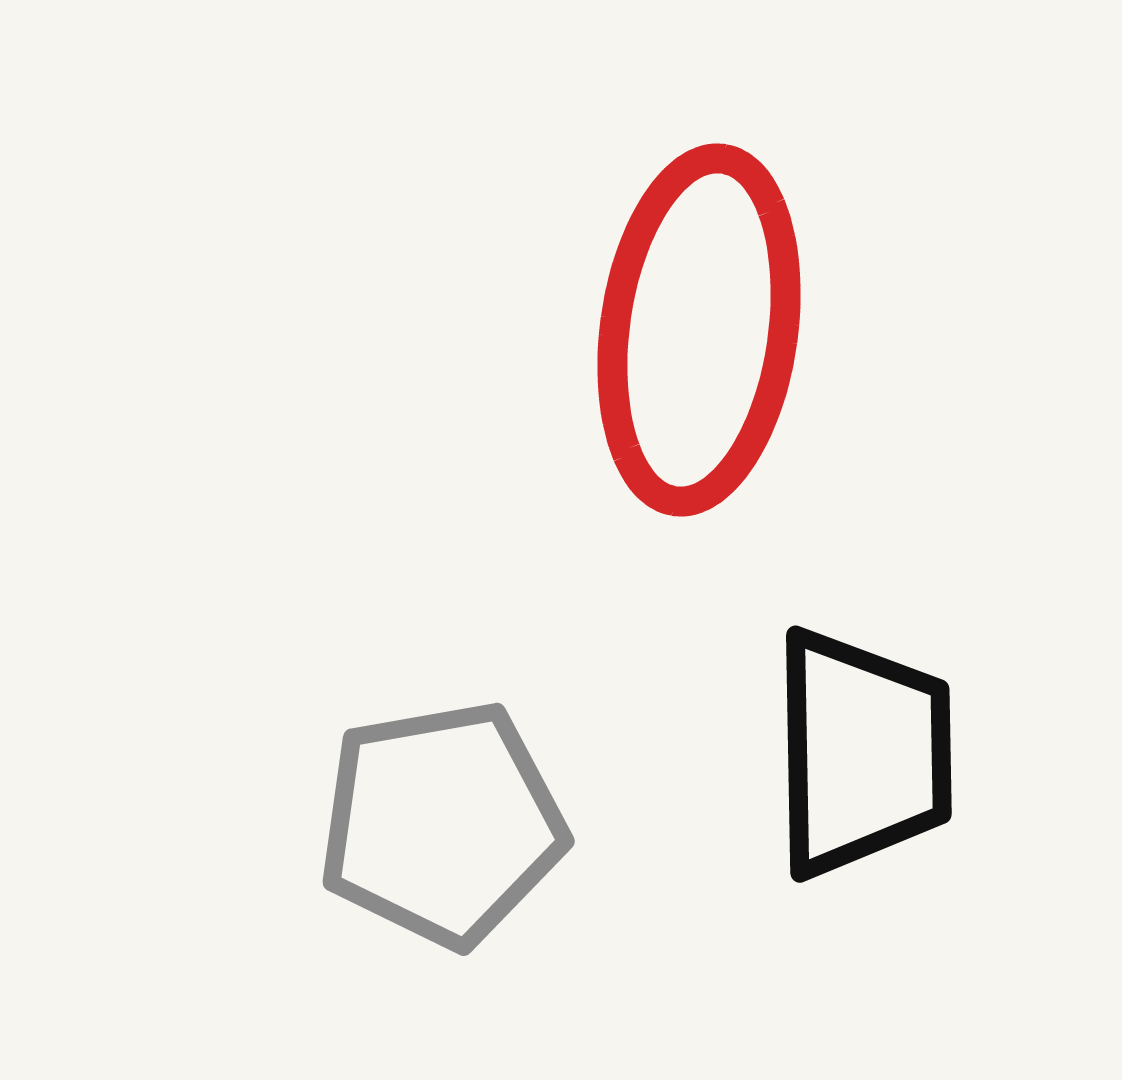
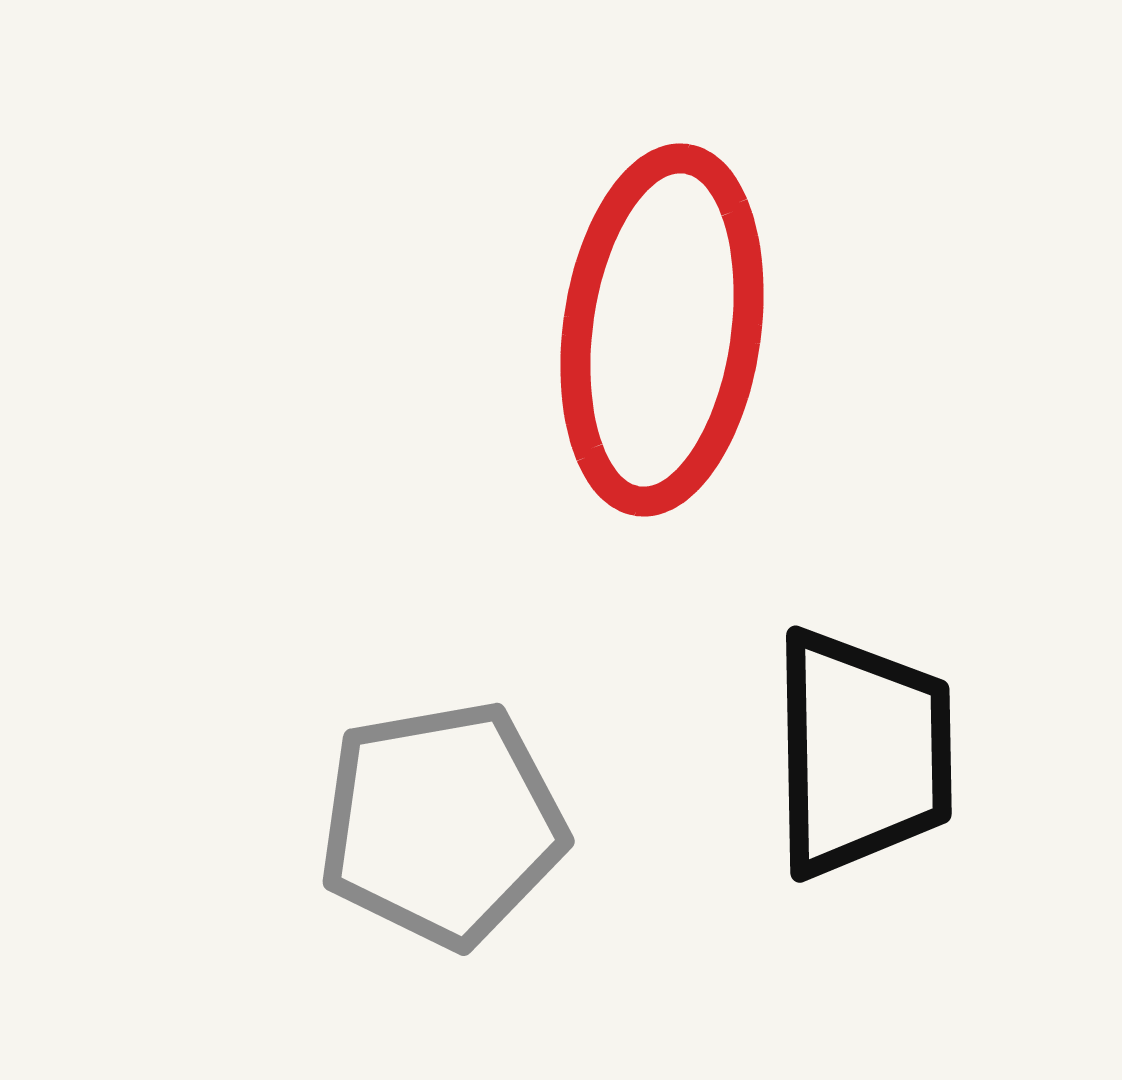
red ellipse: moved 37 px left
